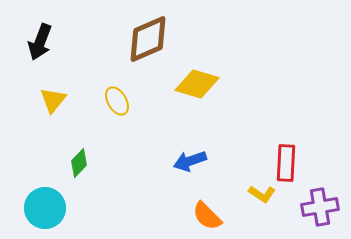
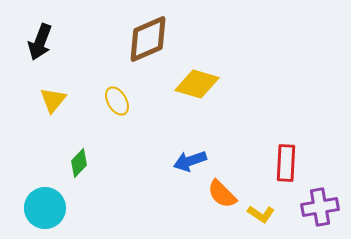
yellow L-shape: moved 1 px left, 20 px down
orange semicircle: moved 15 px right, 22 px up
